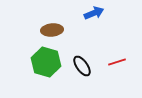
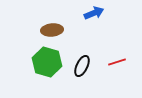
green hexagon: moved 1 px right
black ellipse: rotated 60 degrees clockwise
